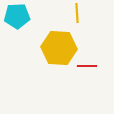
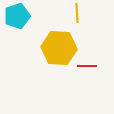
cyan pentagon: rotated 15 degrees counterclockwise
